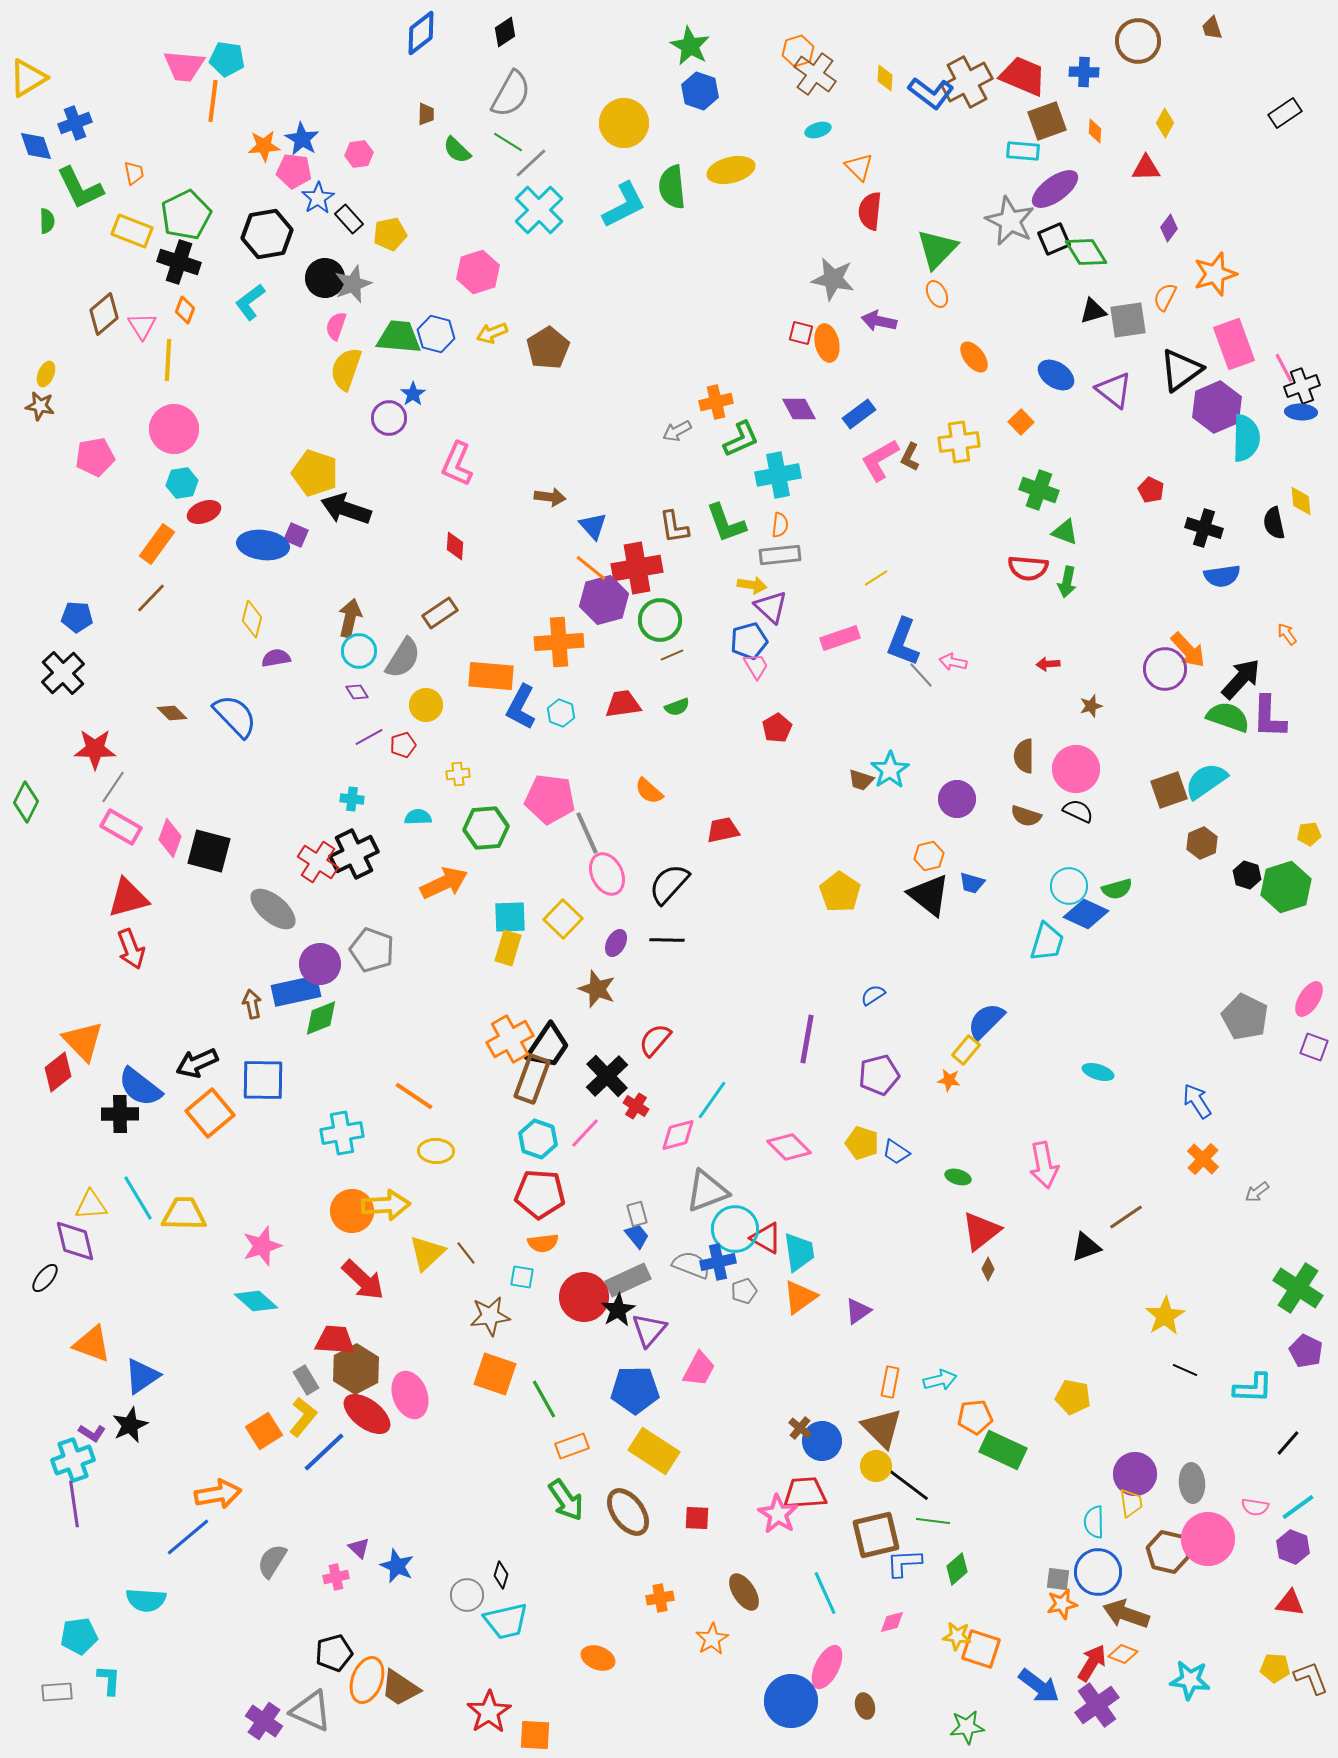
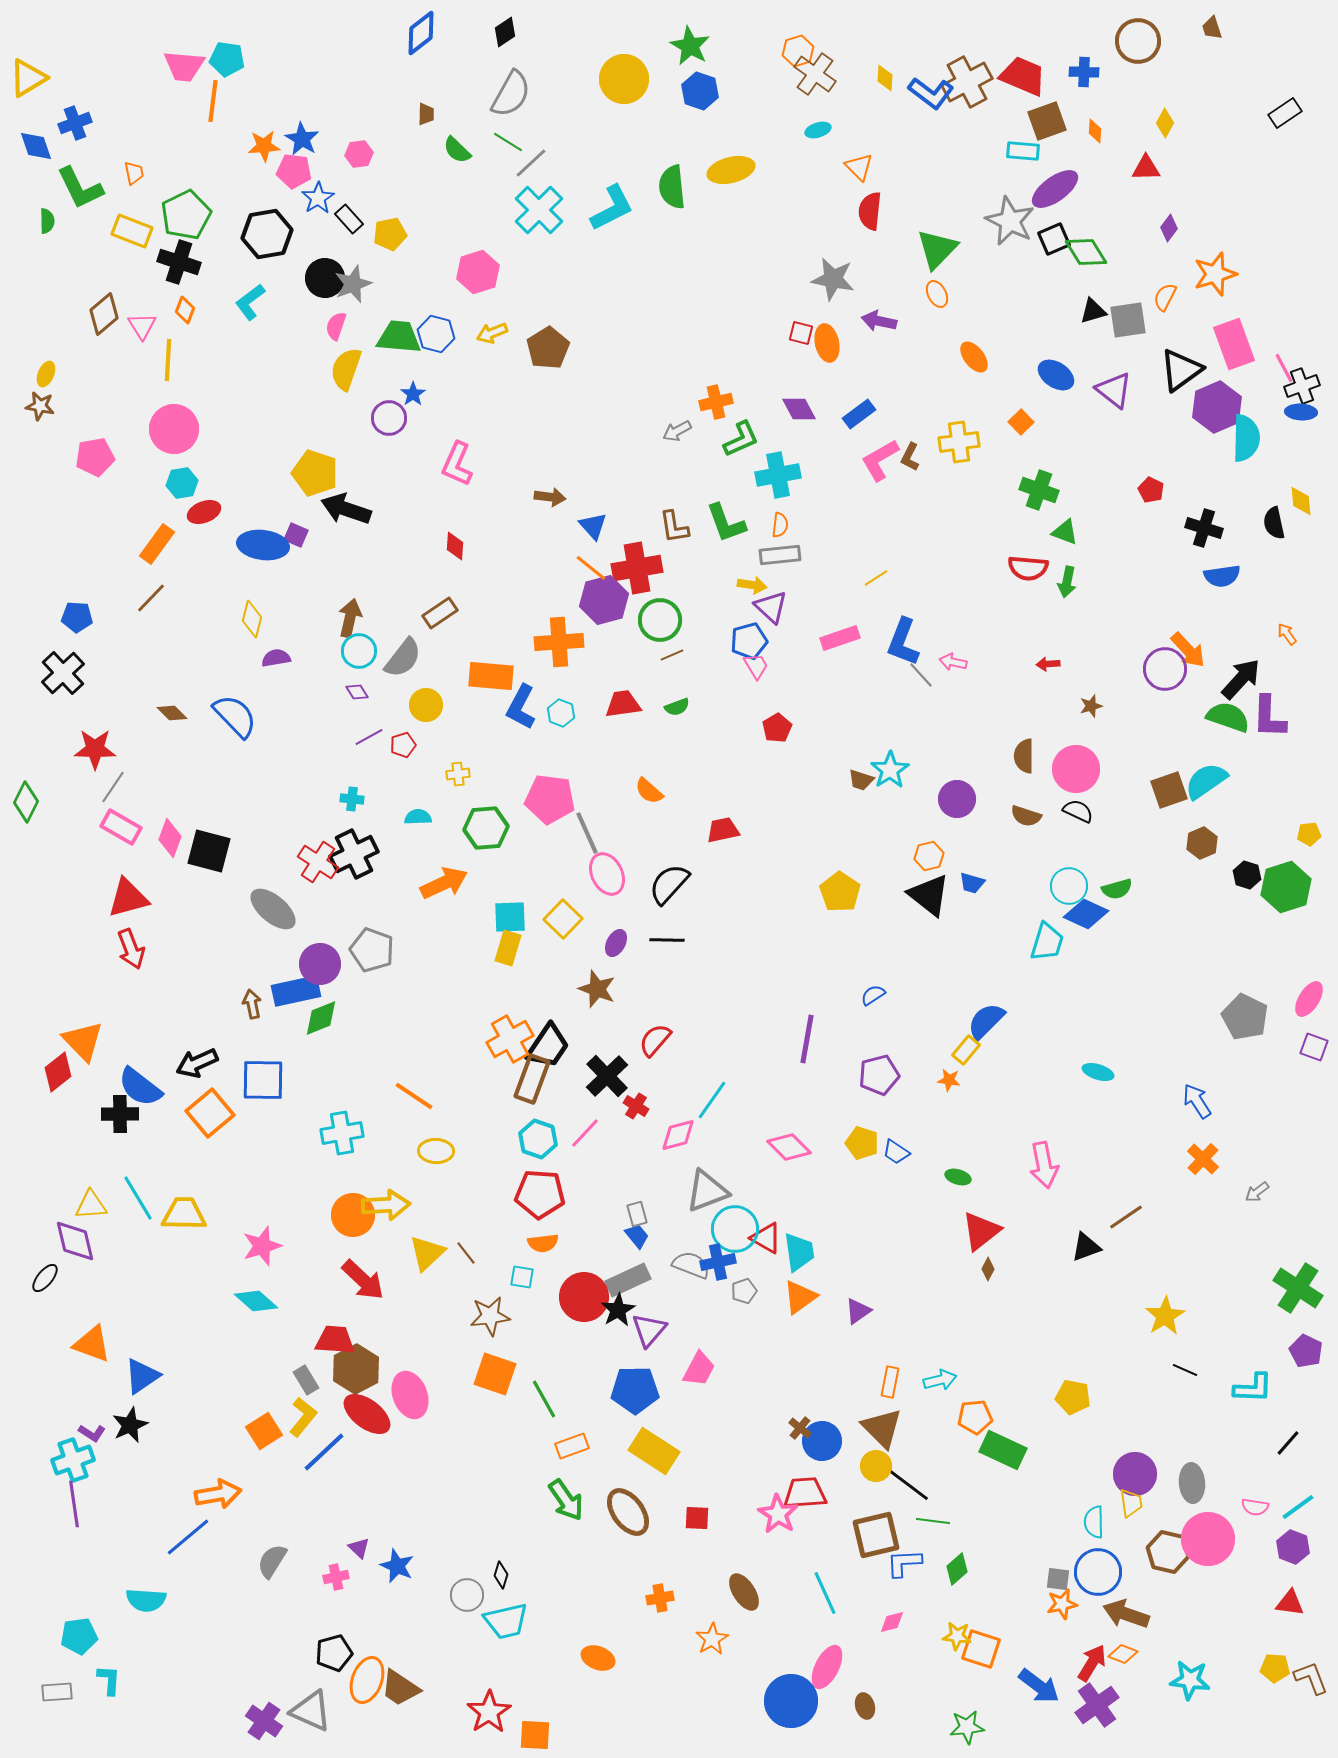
yellow circle at (624, 123): moved 44 px up
cyan L-shape at (624, 205): moved 12 px left, 3 px down
gray semicircle at (403, 658): rotated 6 degrees clockwise
orange circle at (352, 1211): moved 1 px right, 4 px down
